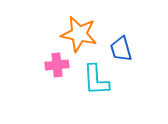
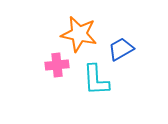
blue trapezoid: rotated 76 degrees clockwise
